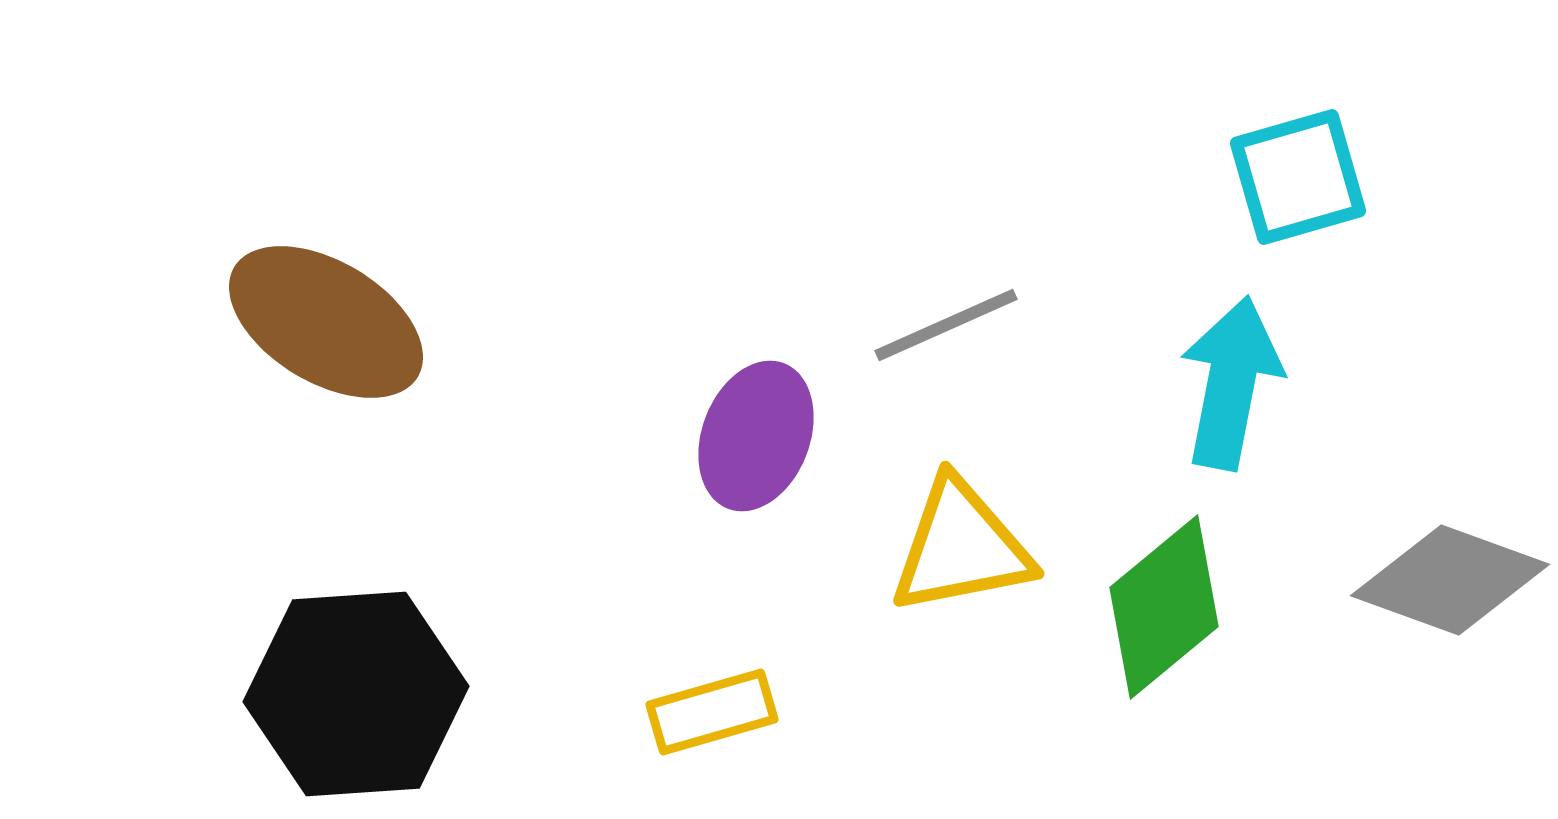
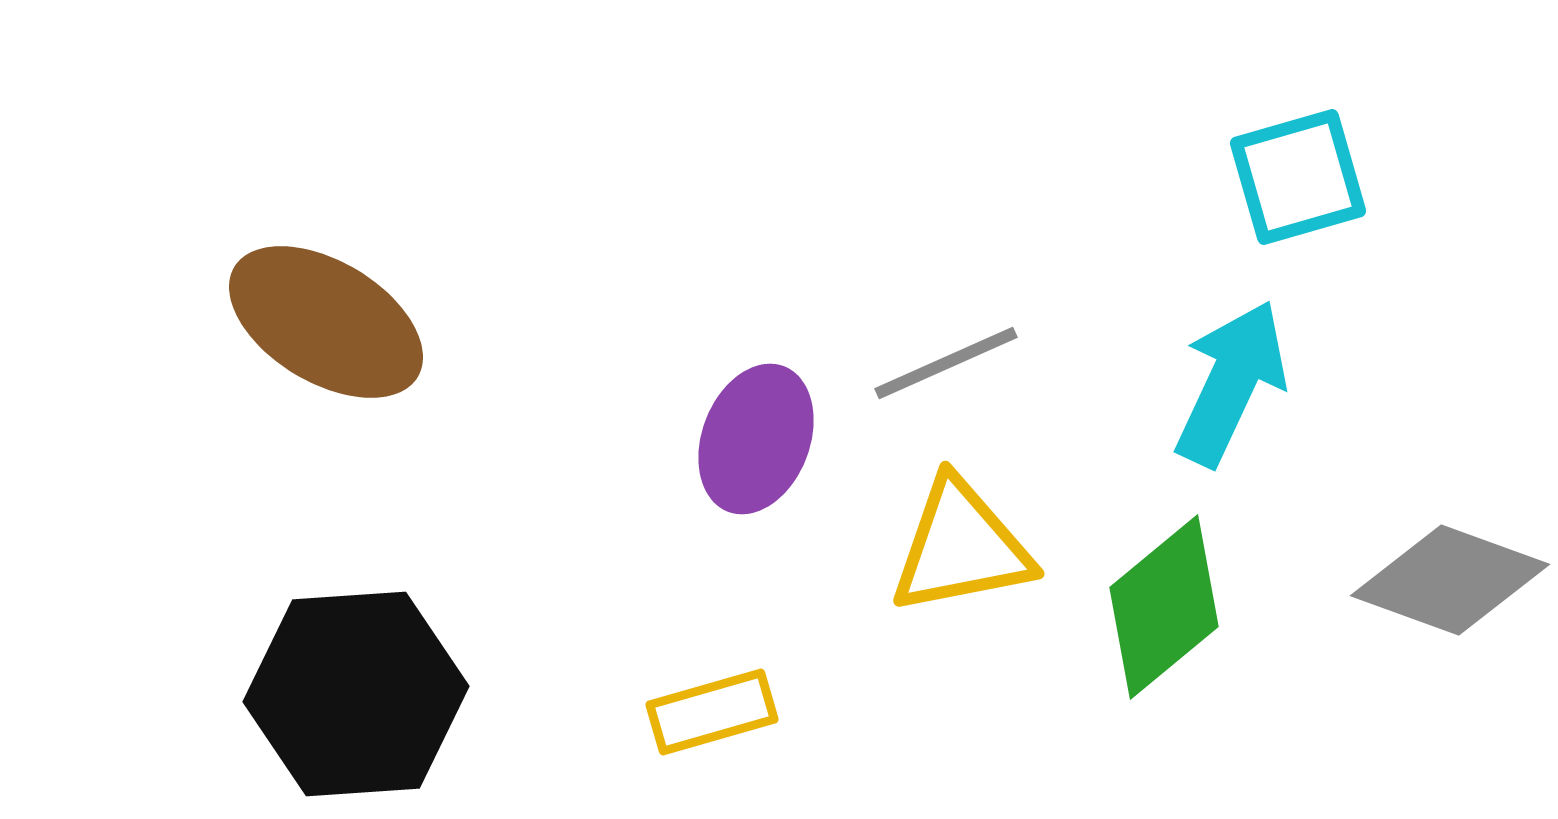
gray line: moved 38 px down
cyan arrow: rotated 14 degrees clockwise
purple ellipse: moved 3 px down
